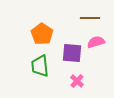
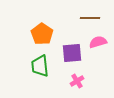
pink semicircle: moved 2 px right
purple square: rotated 10 degrees counterclockwise
pink cross: rotated 16 degrees clockwise
